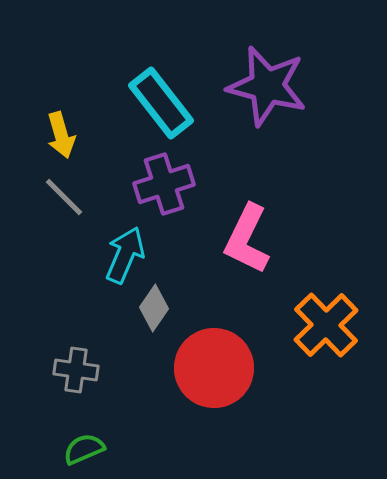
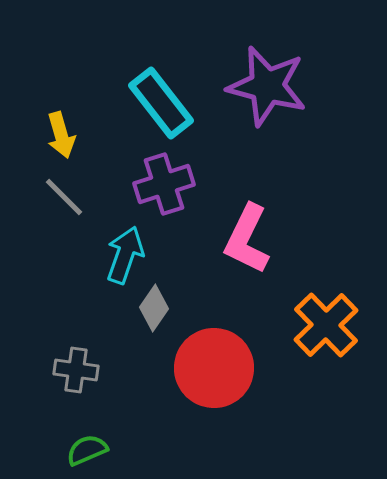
cyan arrow: rotated 4 degrees counterclockwise
green semicircle: moved 3 px right, 1 px down
